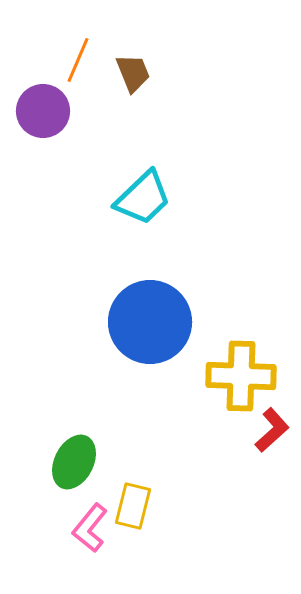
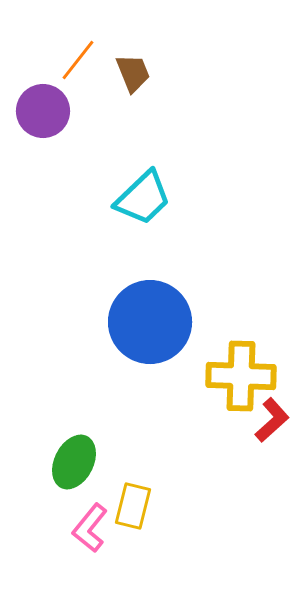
orange line: rotated 15 degrees clockwise
red L-shape: moved 10 px up
